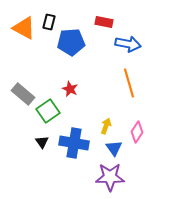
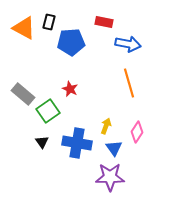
blue cross: moved 3 px right
